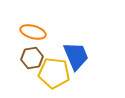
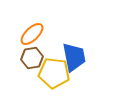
orange ellipse: moved 1 px left, 2 px down; rotated 60 degrees counterclockwise
blue trapezoid: moved 2 px left, 1 px down; rotated 12 degrees clockwise
